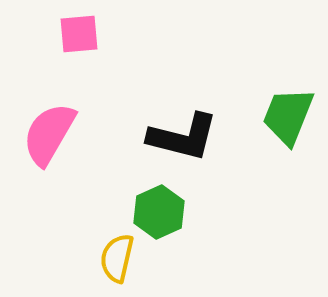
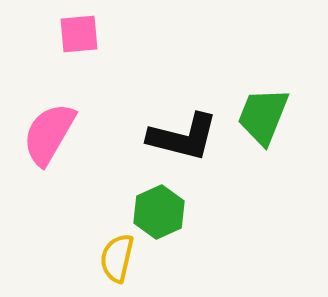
green trapezoid: moved 25 px left
